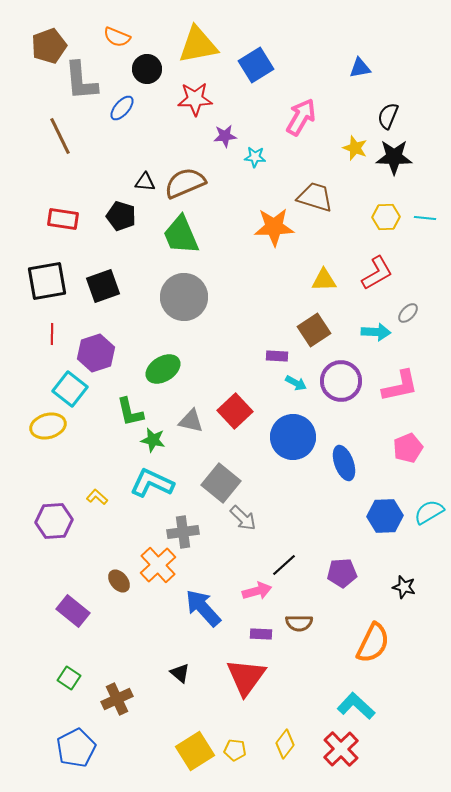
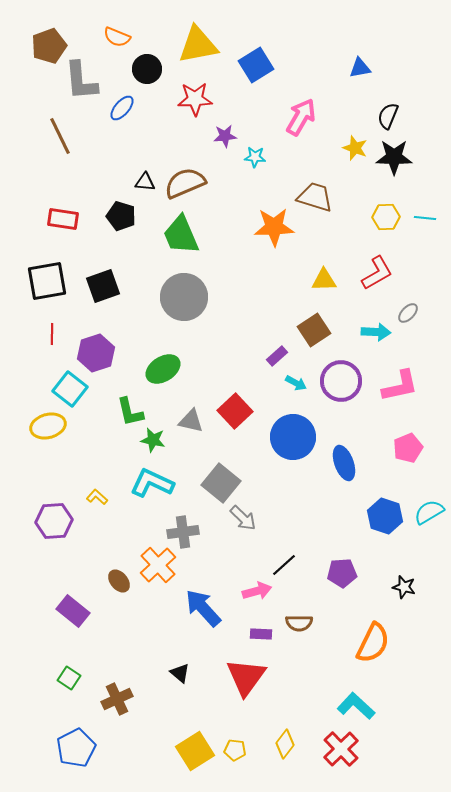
purple rectangle at (277, 356): rotated 45 degrees counterclockwise
blue hexagon at (385, 516): rotated 20 degrees clockwise
